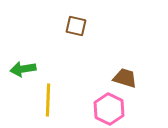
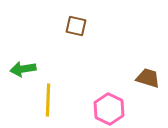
brown trapezoid: moved 23 px right
